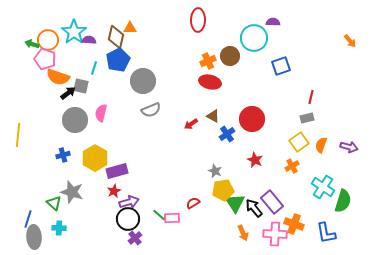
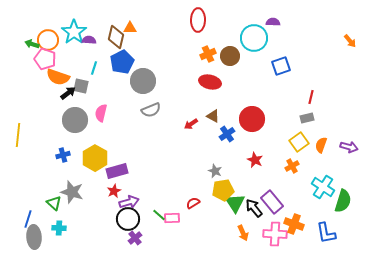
blue pentagon at (118, 60): moved 4 px right, 2 px down
orange cross at (208, 61): moved 7 px up
